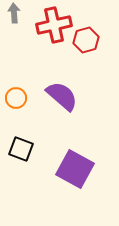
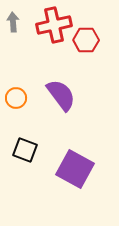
gray arrow: moved 1 px left, 9 px down
red hexagon: rotated 15 degrees clockwise
purple semicircle: moved 1 px left, 1 px up; rotated 12 degrees clockwise
black square: moved 4 px right, 1 px down
